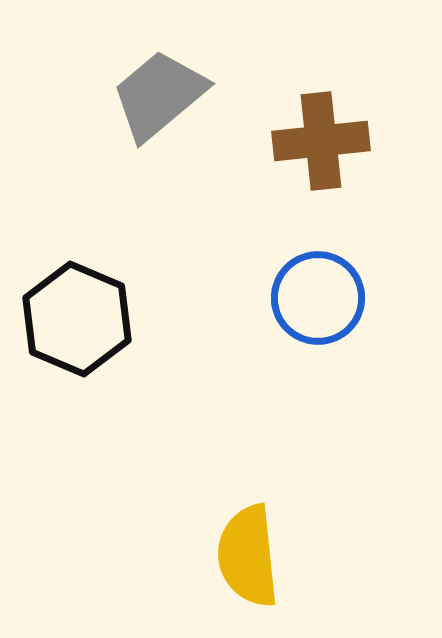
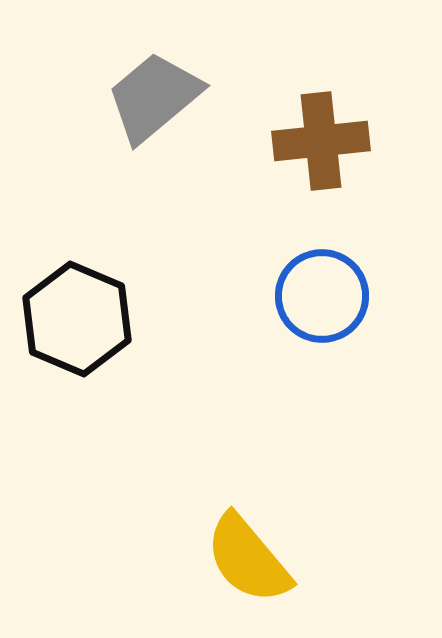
gray trapezoid: moved 5 px left, 2 px down
blue circle: moved 4 px right, 2 px up
yellow semicircle: moved 3 px down; rotated 34 degrees counterclockwise
